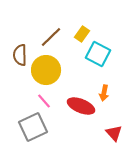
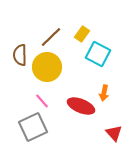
yellow circle: moved 1 px right, 3 px up
pink line: moved 2 px left
